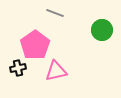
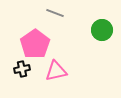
pink pentagon: moved 1 px up
black cross: moved 4 px right, 1 px down
